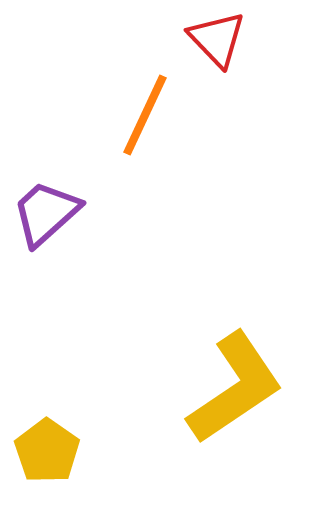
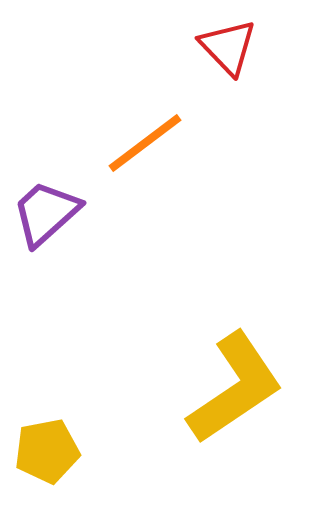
red triangle: moved 11 px right, 8 px down
orange line: moved 28 px down; rotated 28 degrees clockwise
yellow pentagon: rotated 26 degrees clockwise
